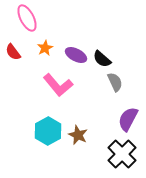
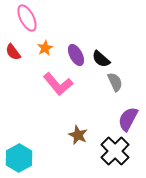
purple ellipse: rotated 35 degrees clockwise
black semicircle: moved 1 px left
pink L-shape: moved 1 px up
cyan hexagon: moved 29 px left, 27 px down
black cross: moved 7 px left, 3 px up
